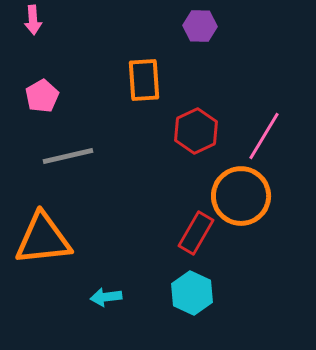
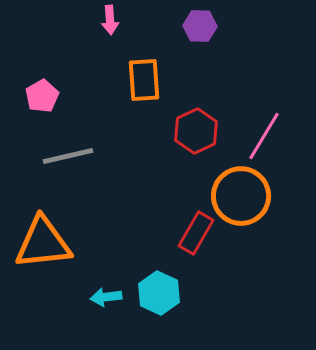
pink arrow: moved 77 px right
orange triangle: moved 4 px down
cyan hexagon: moved 33 px left
